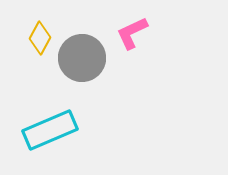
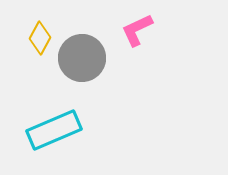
pink L-shape: moved 5 px right, 3 px up
cyan rectangle: moved 4 px right
